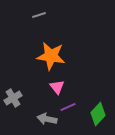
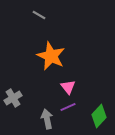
gray line: rotated 48 degrees clockwise
orange star: rotated 16 degrees clockwise
pink triangle: moved 11 px right
green diamond: moved 1 px right, 2 px down
gray arrow: rotated 66 degrees clockwise
